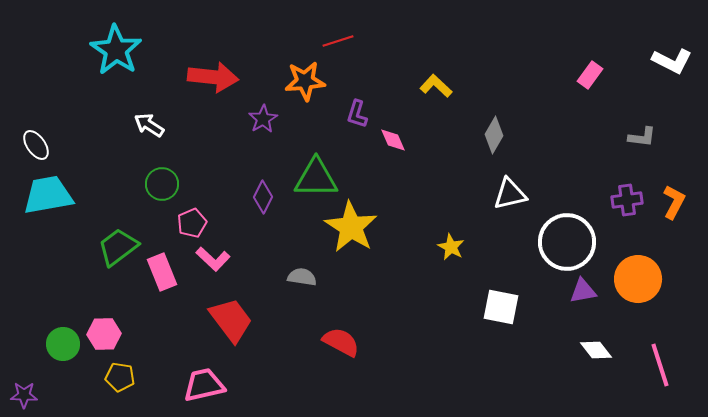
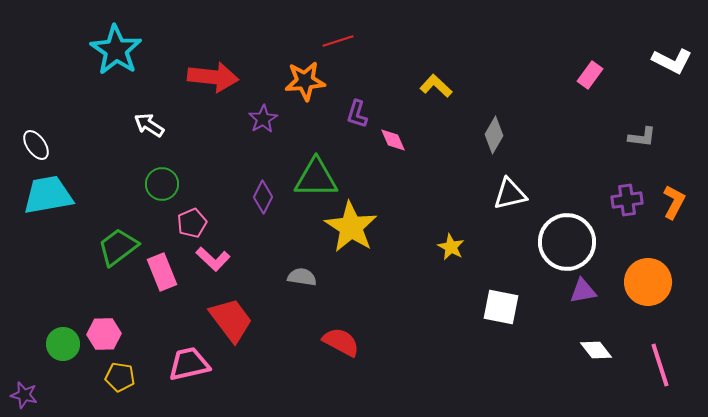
orange circle at (638, 279): moved 10 px right, 3 px down
pink trapezoid at (204, 385): moved 15 px left, 21 px up
purple star at (24, 395): rotated 12 degrees clockwise
